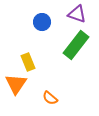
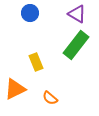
purple triangle: rotated 12 degrees clockwise
blue circle: moved 12 px left, 9 px up
yellow rectangle: moved 8 px right
orange triangle: moved 1 px left, 5 px down; rotated 30 degrees clockwise
